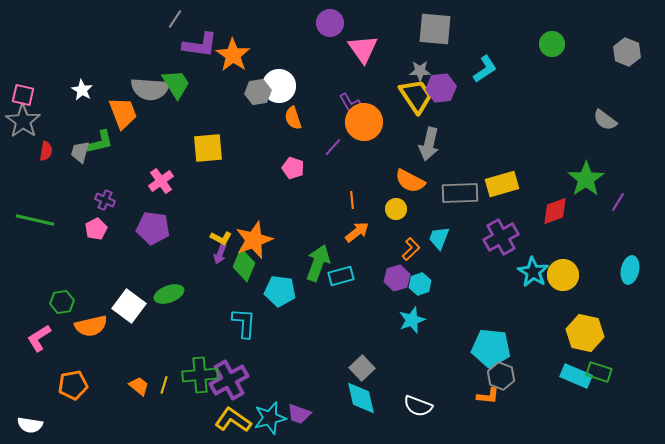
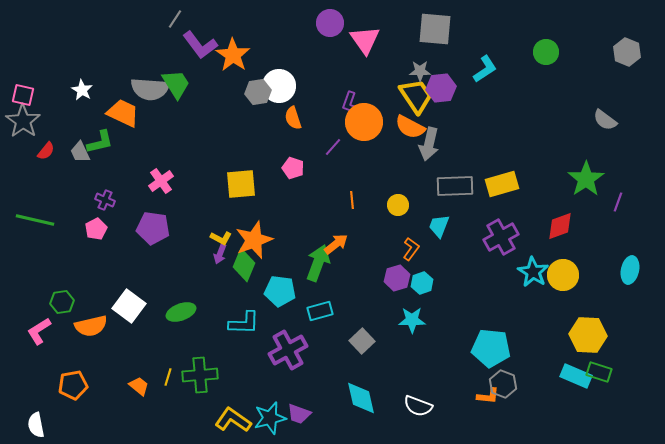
green circle at (552, 44): moved 6 px left, 8 px down
purple L-shape at (200, 45): rotated 45 degrees clockwise
pink triangle at (363, 49): moved 2 px right, 9 px up
purple L-shape at (350, 103): rotated 50 degrees clockwise
orange trapezoid at (123, 113): rotated 44 degrees counterclockwise
yellow square at (208, 148): moved 33 px right, 36 px down
red semicircle at (46, 151): rotated 30 degrees clockwise
gray trapezoid at (80, 152): rotated 40 degrees counterclockwise
orange semicircle at (410, 181): moved 54 px up
gray rectangle at (460, 193): moved 5 px left, 7 px up
purple line at (618, 202): rotated 12 degrees counterclockwise
yellow circle at (396, 209): moved 2 px right, 4 px up
red diamond at (555, 211): moved 5 px right, 15 px down
orange arrow at (357, 232): moved 21 px left, 12 px down
cyan trapezoid at (439, 238): moved 12 px up
orange L-shape at (411, 249): rotated 10 degrees counterclockwise
cyan rectangle at (341, 276): moved 21 px left, 35 px down
cyan hexagon at (420, 284): moved 2 px right, 1 px up
green ellipse at (169, 294): moved 12 px right, 18 px down
cyan star at (412, 320): rotated 20 degrees clockwise
cyan L-shape at (244, 323): rotated 88 degrees clockwise
yellow hexagon at (585, 333): moved 3 px right, 2 px down; rotated 9 degrees counterclockwise
pink L-shape at (39, 338): moved 7 px up
gray square at (362, 368): moved 27 px up
gray hexagon at (501, 376): moved 2 px right, 8 px down
purple cross at (229, 380): moved 59 px right, 30 px up
yellow line at (164, 385): moved 4 px right, 8 px up
white semicircle at (30, 425): moved 6 px right; rotated 70 degrees clockwise
